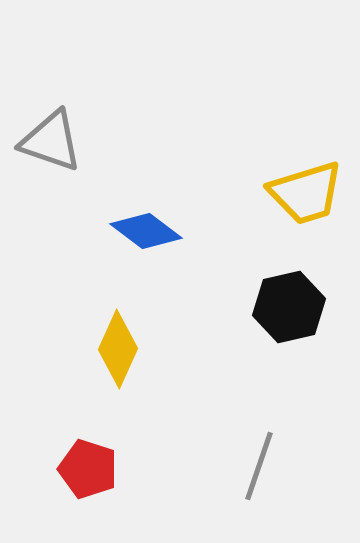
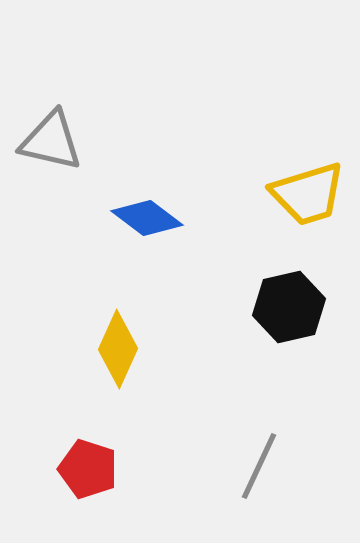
gray triangle: rotated 6 degrees counterclockwise
yellow trapezoid: moved 2 px right, 1 px down
blue diamond: moved 1 px right, 13 px up
gray line: rotated 6 degrees clockwise
